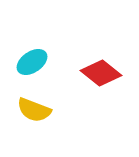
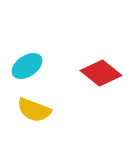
cyan ellipse: moved 5 px left, 4 px down
